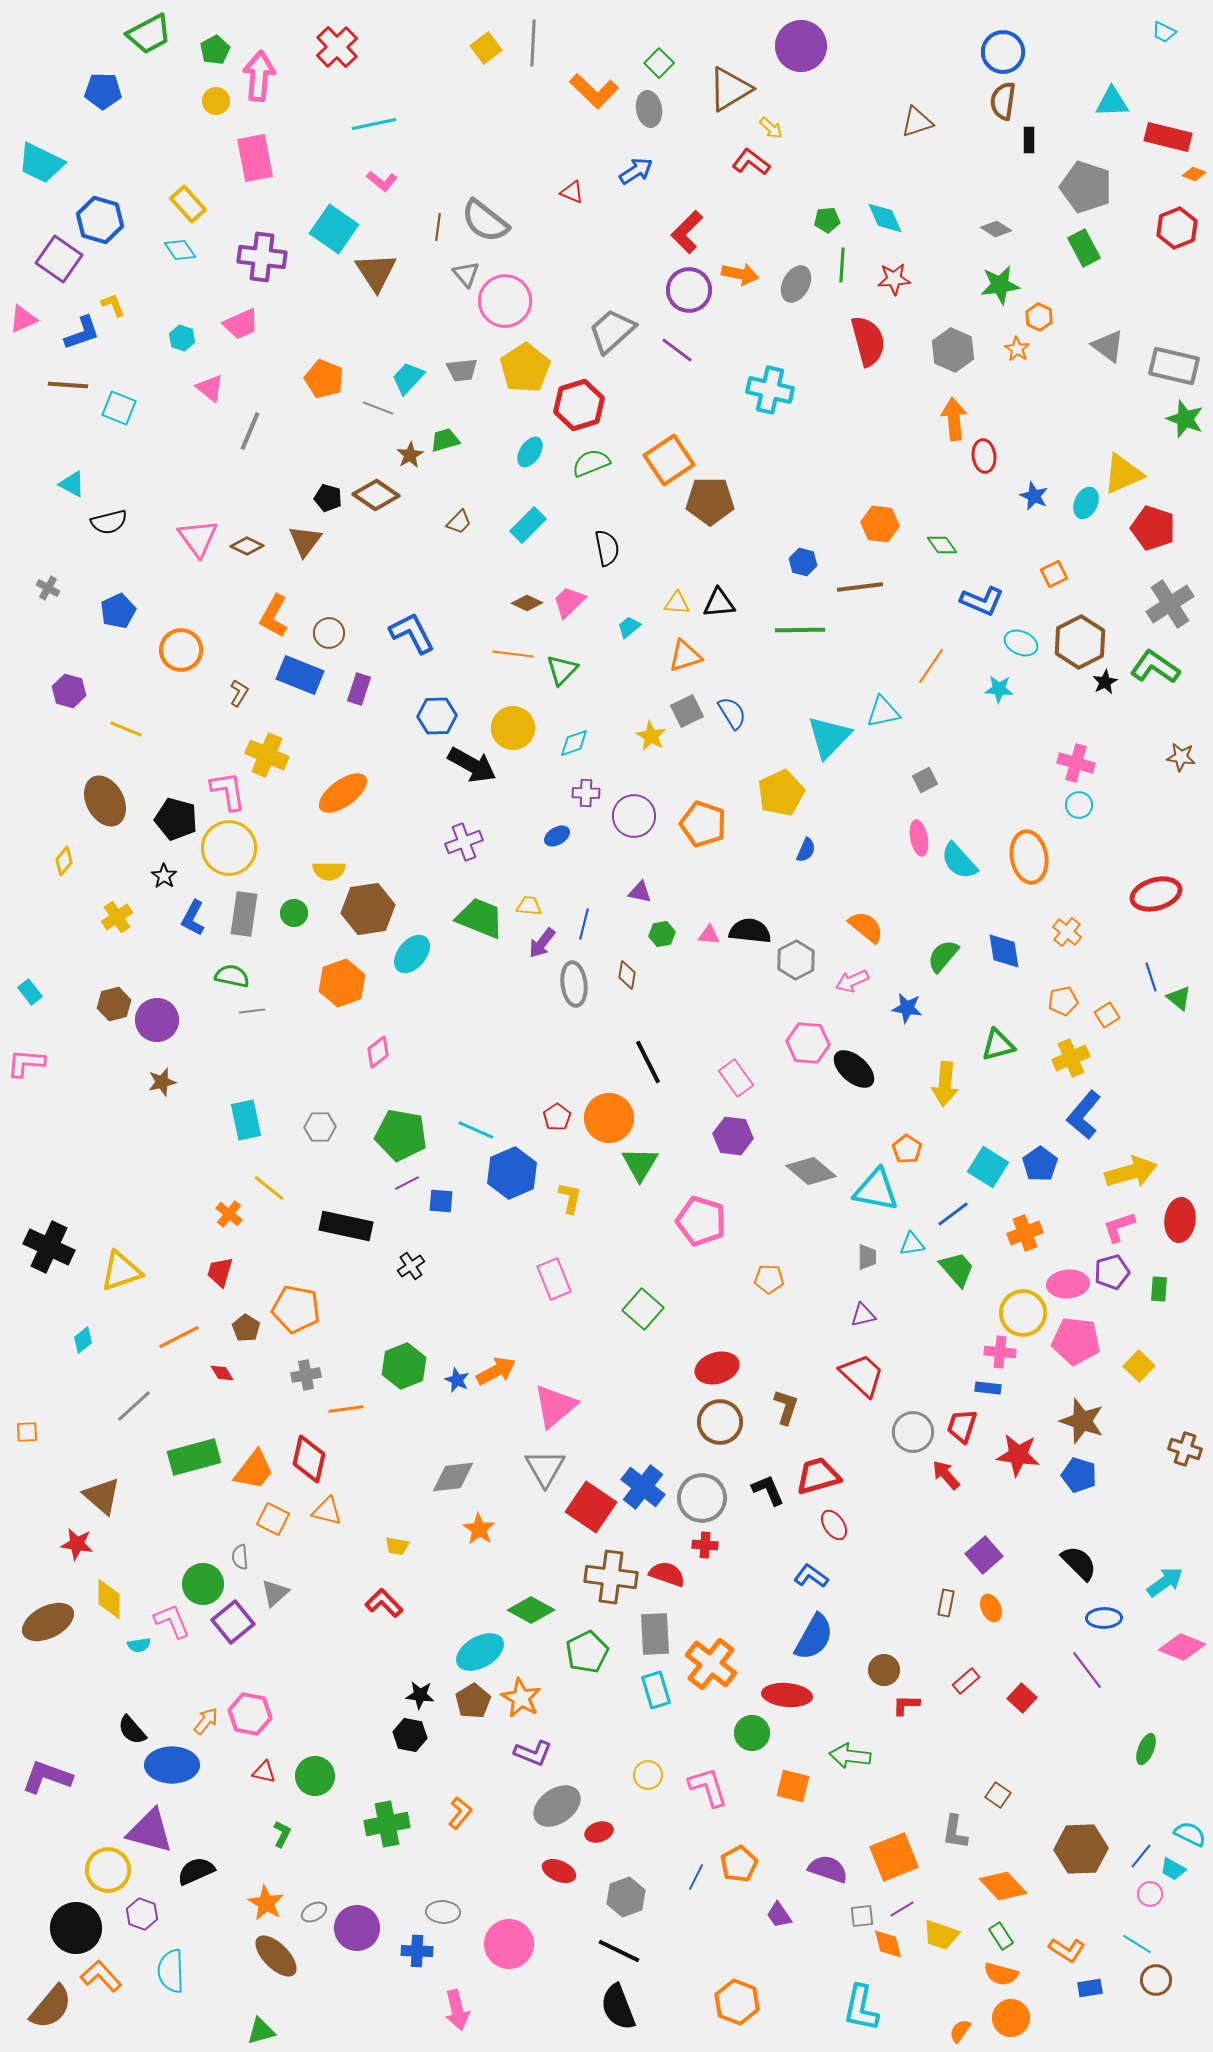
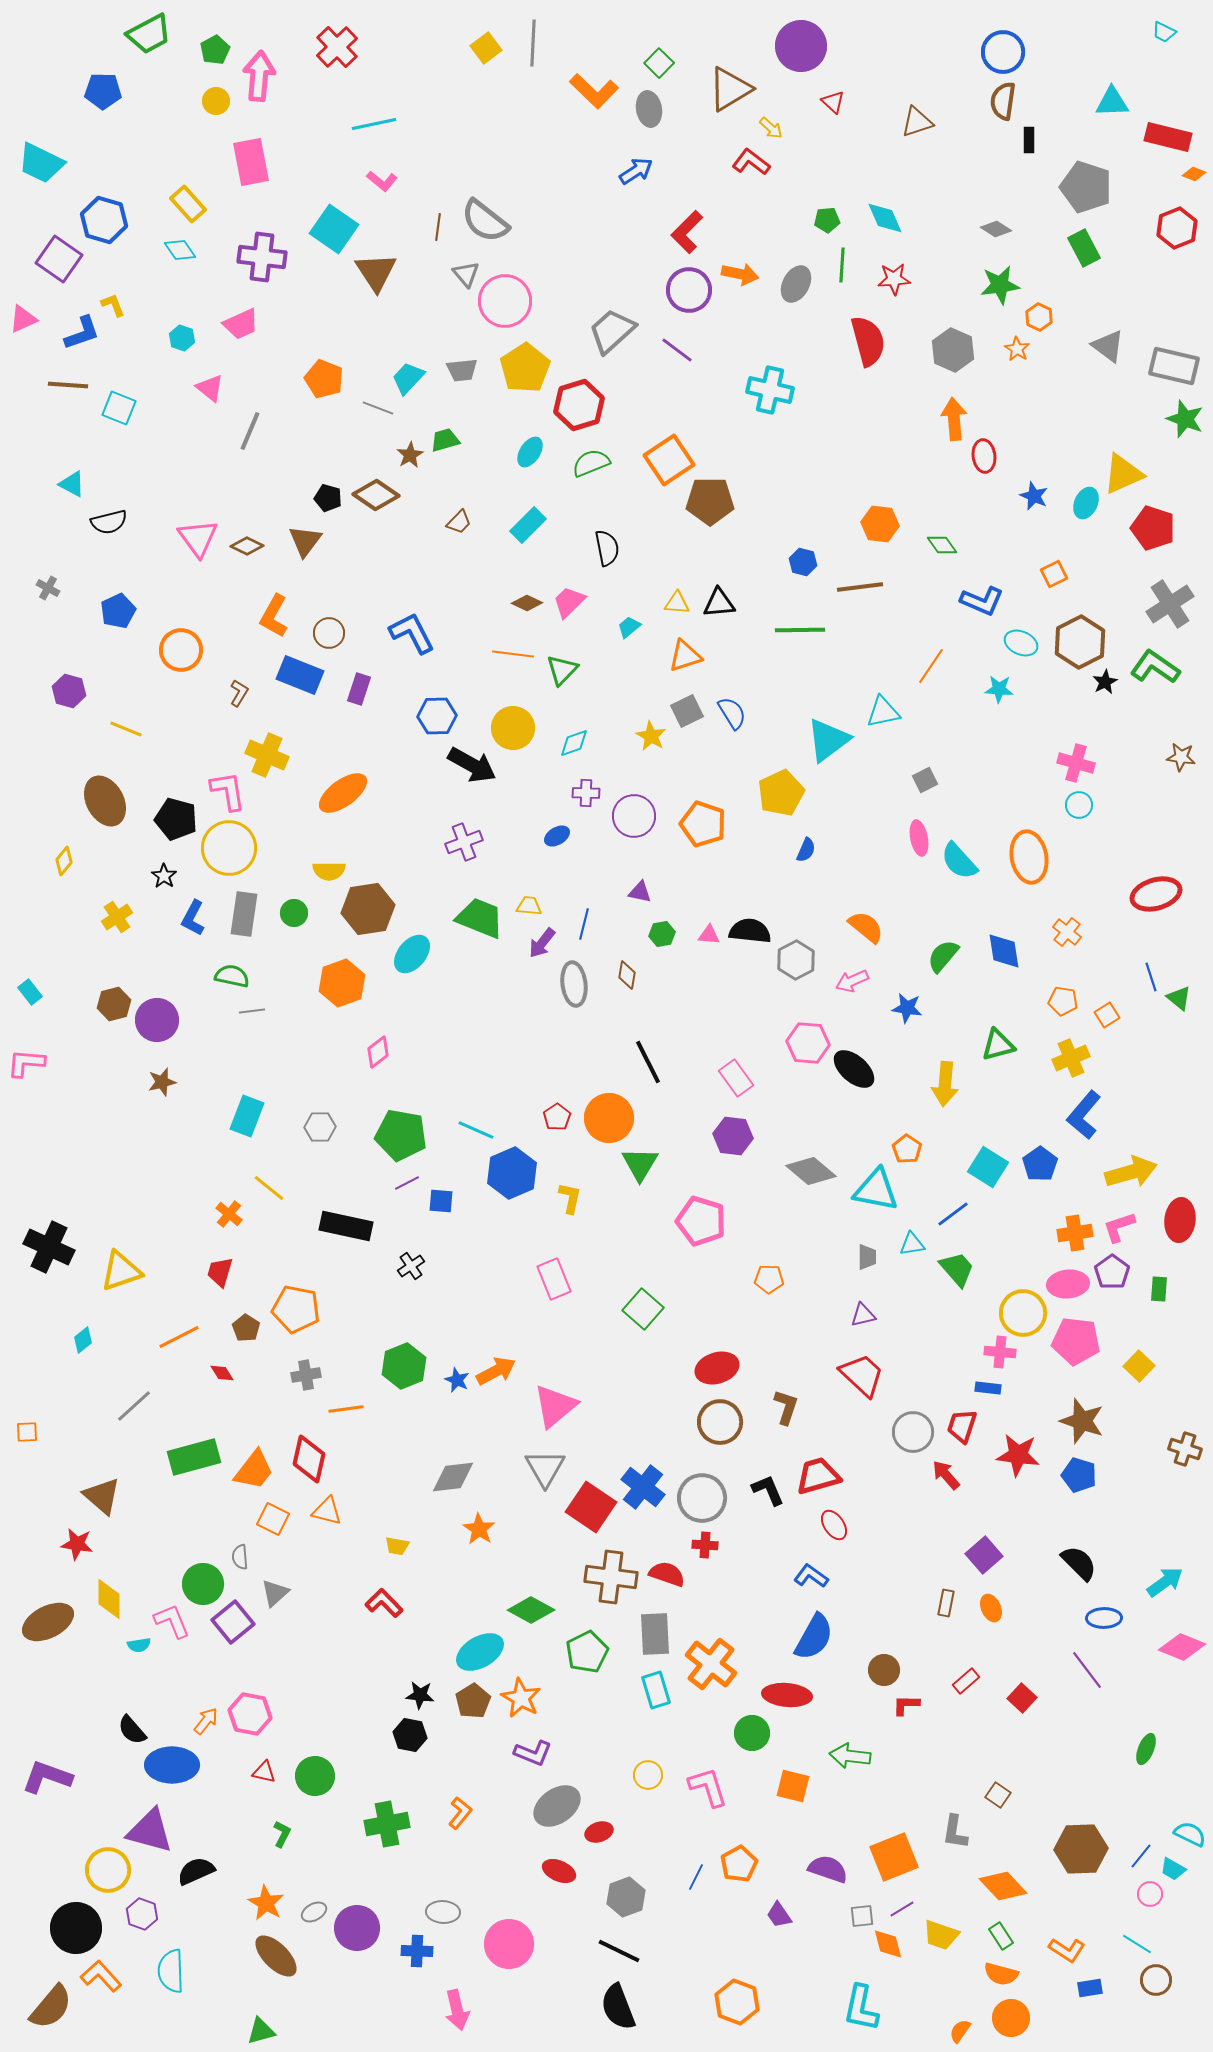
pink rectangle at (255, 158): moved 4 px left, 4 px down
red triangle at (572, 192): moved 261 px right, 90 px up; rotated 20 degrees clockwise
blue hexagon at (100, 220): moved 4 px right
cyan triangle at (829, 737): moved 1 px left, 3 px down; rotated 9 degrees clockwise
orange pentagon at (1063, 1001): rotated 20 degrees clockwise
cyan rectangle at (246, 1120): moved 1 px right, 4 px up; rotated 33 degrees clockwise
orange cross at (1025, 1233): moved 50 px right; rotated 12 degrees clockwise
purple pentagon at (1112, 1272): rotated 20 degrees counterclockwise
